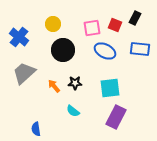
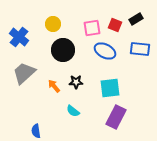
black rectangle: moved 1 px right, 1 px down; rotated 32 degrees clockwise
black star: moved 1 px right, 1 px up
blue semicircle: moved 2 px down
